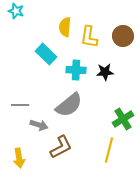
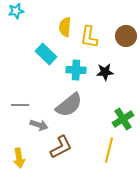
cyan star: rotated 28 degrees counterclockwise
brown circle: moved 3 px right
